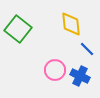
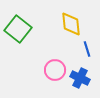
blue line: rotated 28 degrees clockwise
blue cross: moved 2 px down
